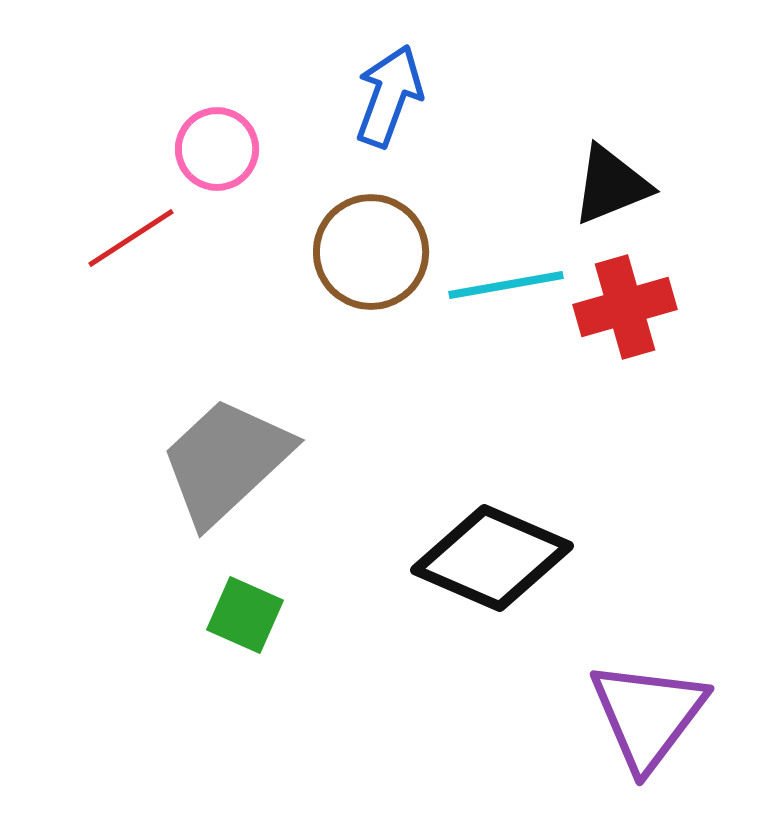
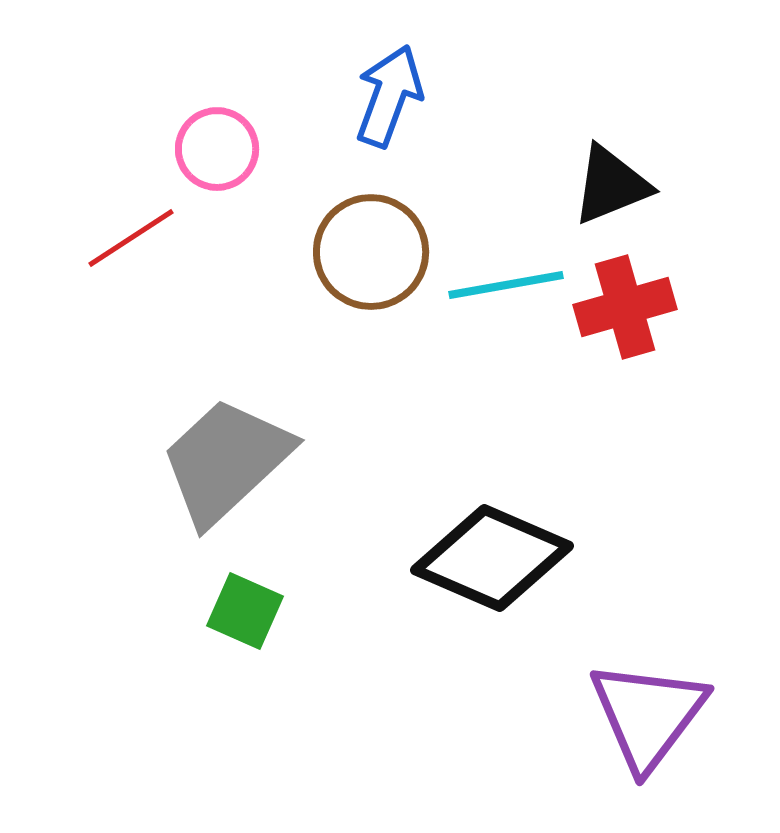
green square: moved 4 px up
